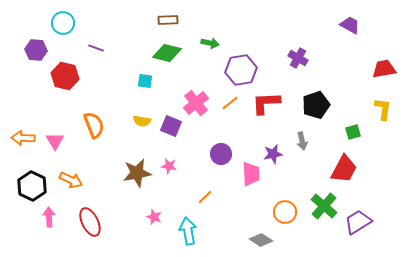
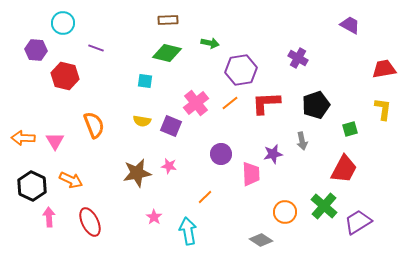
green square at (353, 132): moved 3 px left, 3 px up
pink star at (154, 217): rotated 14 degrees clockwise
